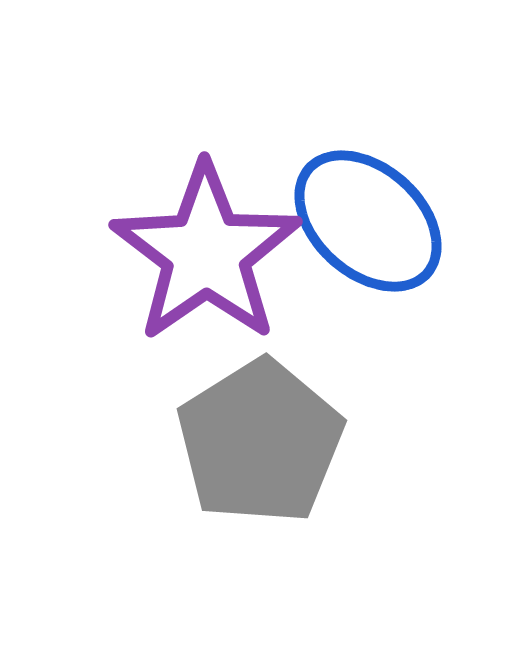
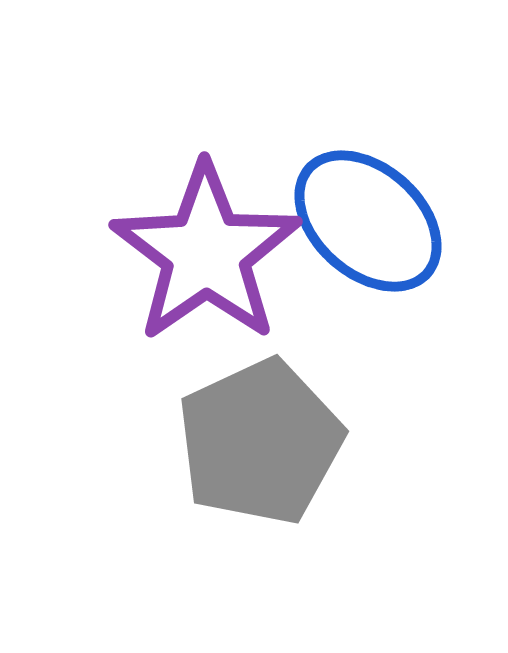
gray pentagon: rotated 7 degrees clockwise
